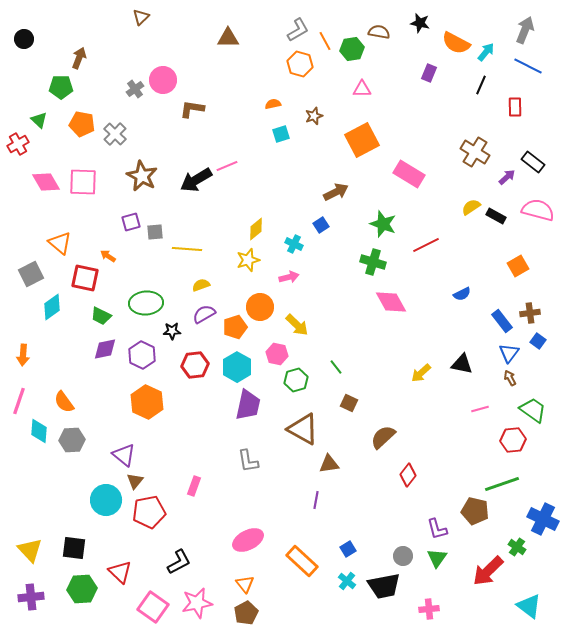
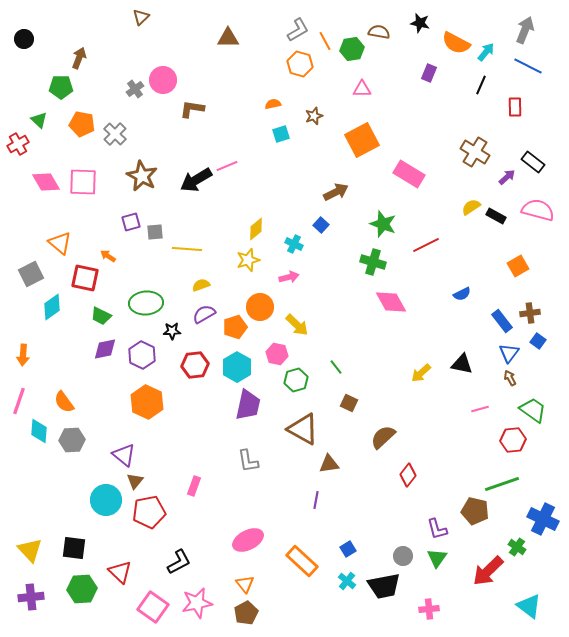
blue square at (321, 225): rotated 14 degrees counterclockwise
